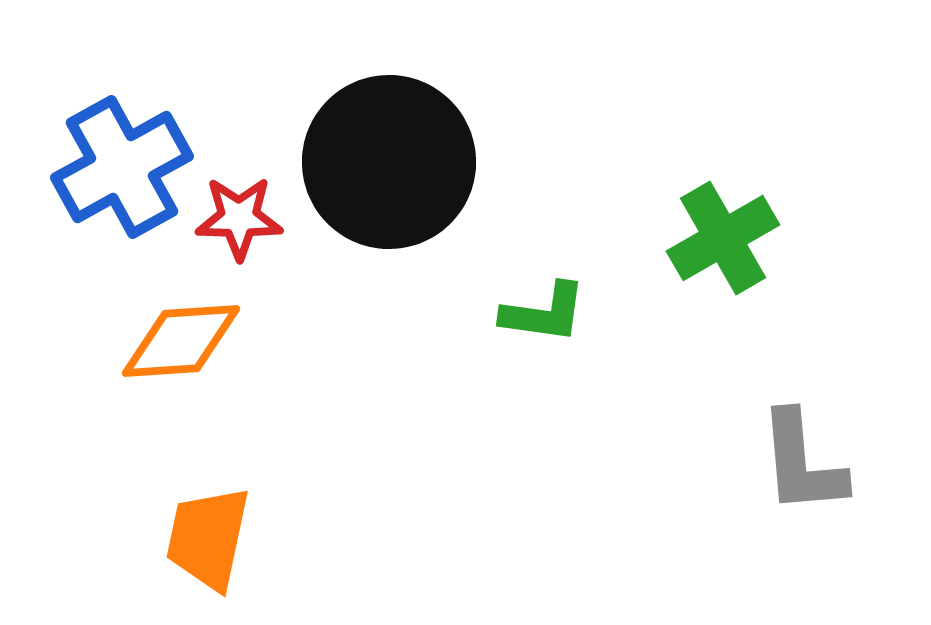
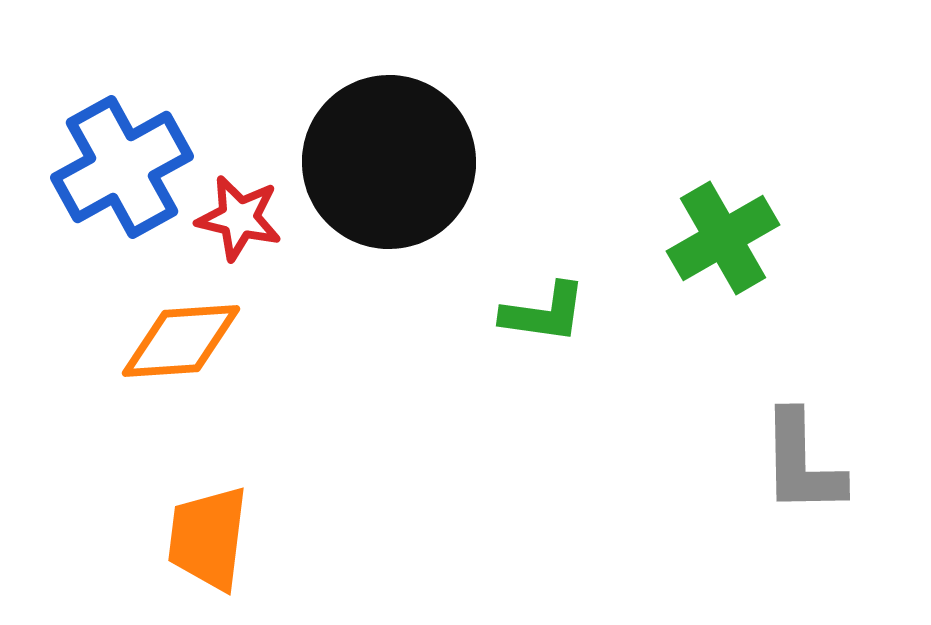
red star: rotated 12 degrees clockwise
gray L-shape: rotated 4 degrees clockwise
orange trapezoid: rotated 5 degrees counterclockwise
